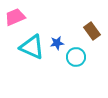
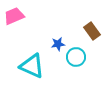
pink trapezoid: moved 1 px left, 1 px up
blue star: moved 1 px right, 1 px down
cyan triangle: moved 19 px down
